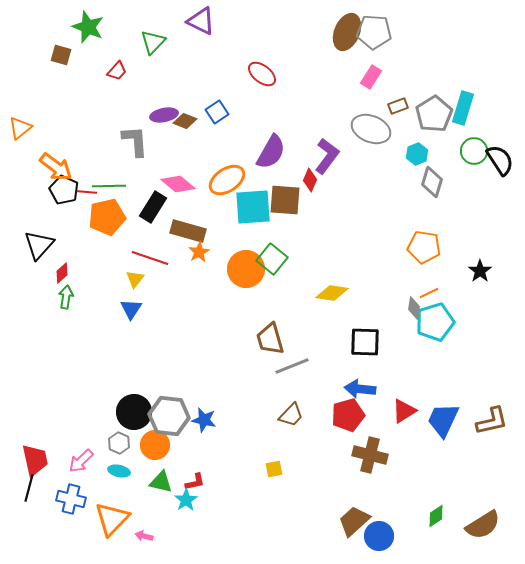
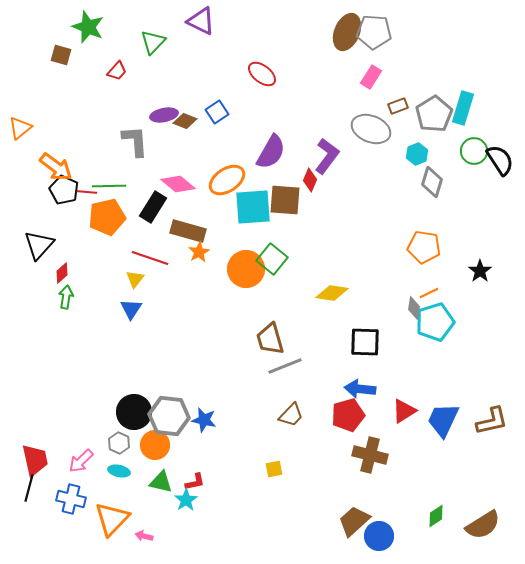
gray line at (292, 366): moved 7 px left
